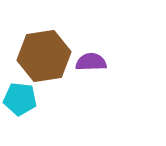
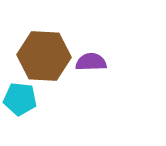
brown hexagon: rotated 12 degrees clockwise
